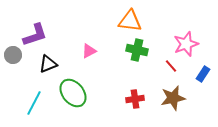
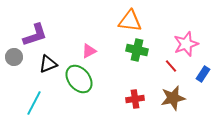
gray circle: moved 1 px right, 2 px down
green ellipse: moved 6 px right, 14 px up
